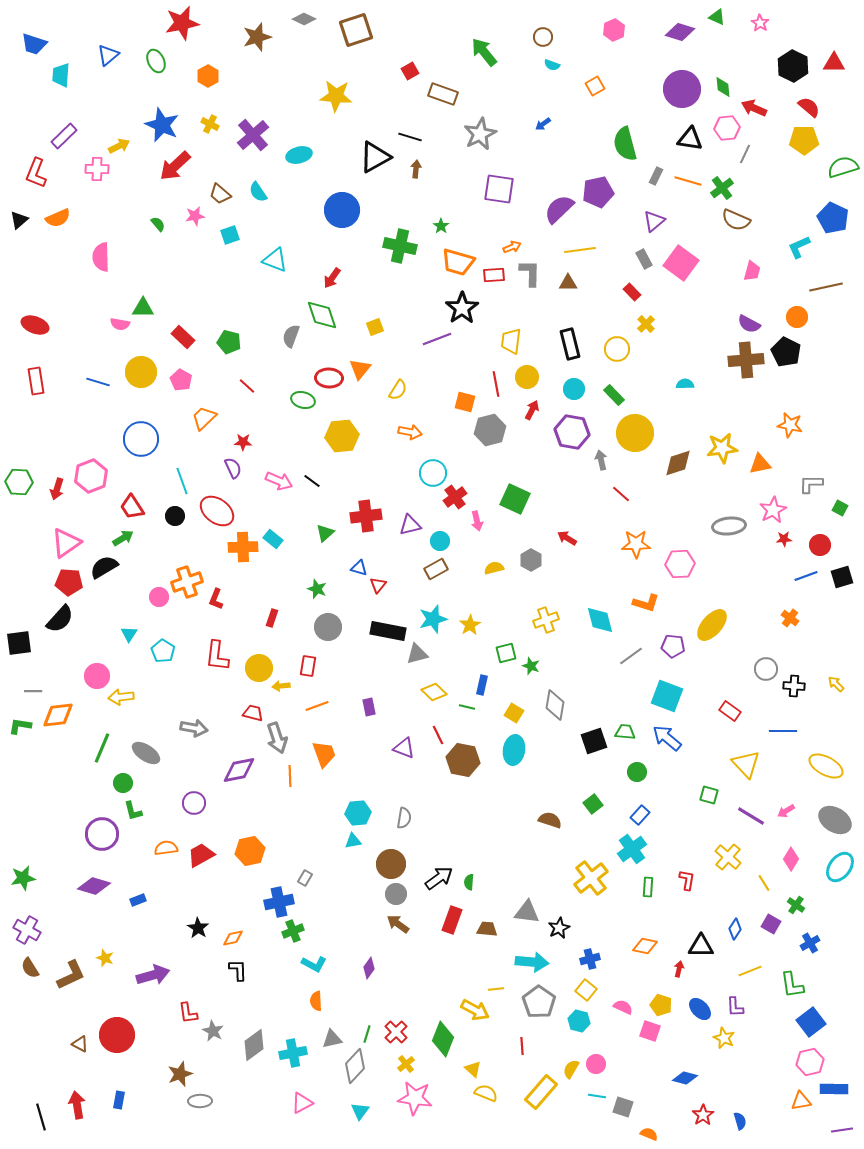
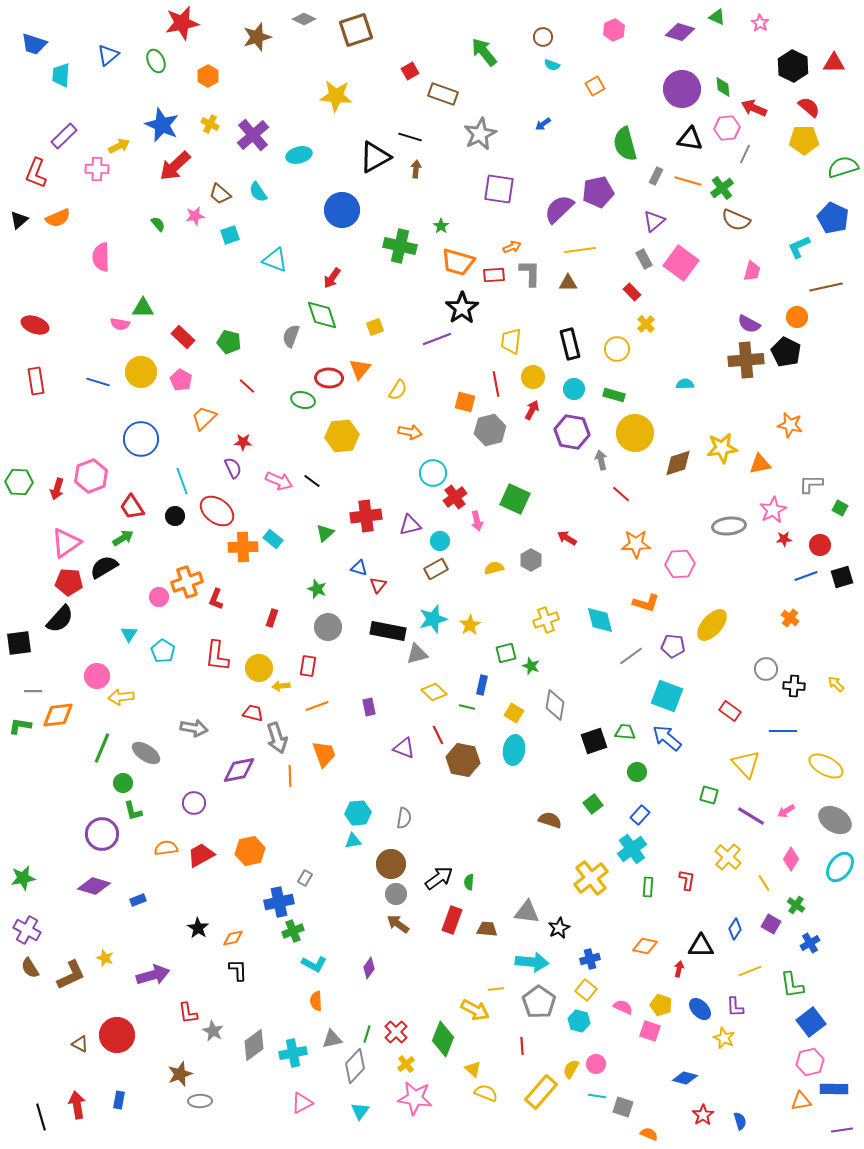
yellow circle at (527, 377): moved 6 px right
green rectangle at (614, 395): rotated 30 degrees counterclockwise
